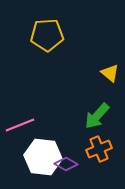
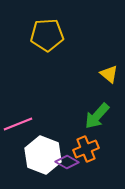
yellow triangle: moved 1 px left, 1 px down
pink line: moved 2 px left, 1 px up
orange cross: moved 13 px left
white hexagon: moved 2 px up; rotated 15 degrees clockwise
purple diamond: moved 1 px right, 2 px up
